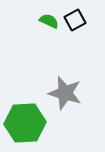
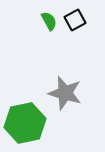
green semicircle: rotated 36 degrees clockwise
green hexagon: rotated 9 degrees counterclockwise
